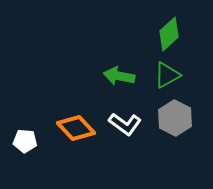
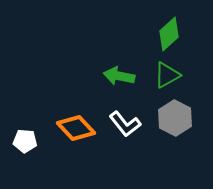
white L-shape: rotated 16 degrees clockwise
